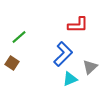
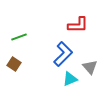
green line: rotated 21 degrees clockwise
brown square: moved 2 px right, 1 px down
gray triangle: rotated 28 degrees counterclockwise
